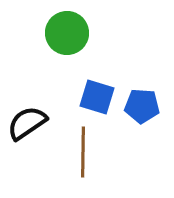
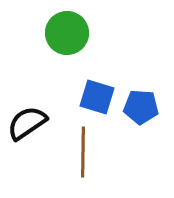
blue pentagon: moved 1 px left, 1 px down
